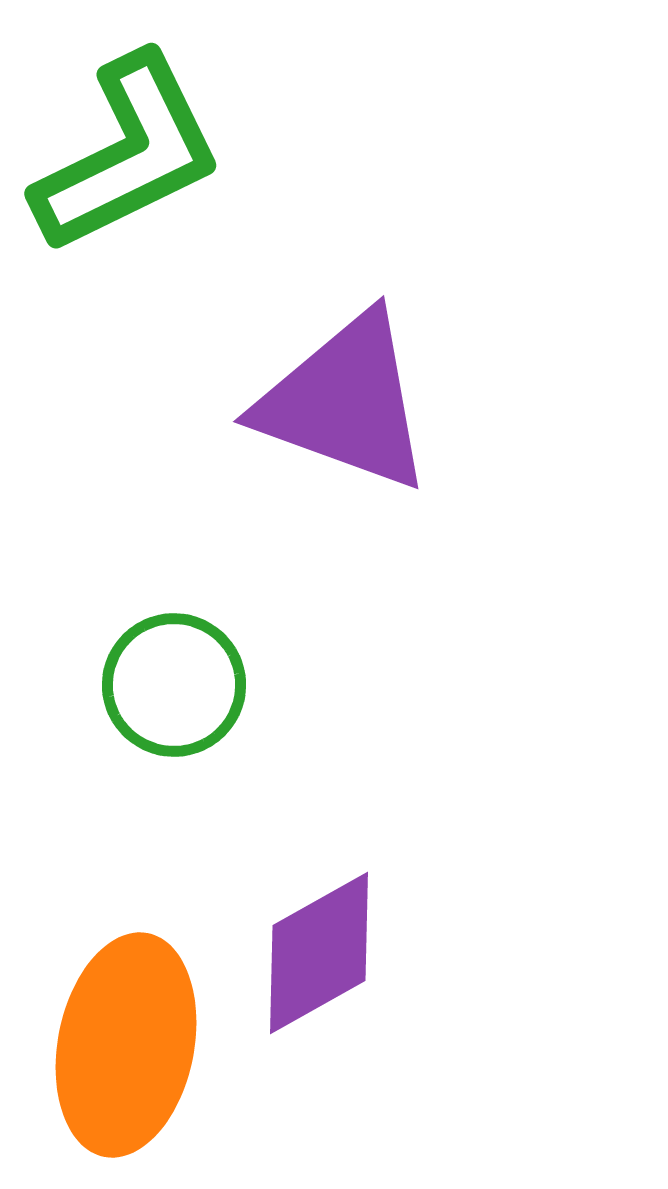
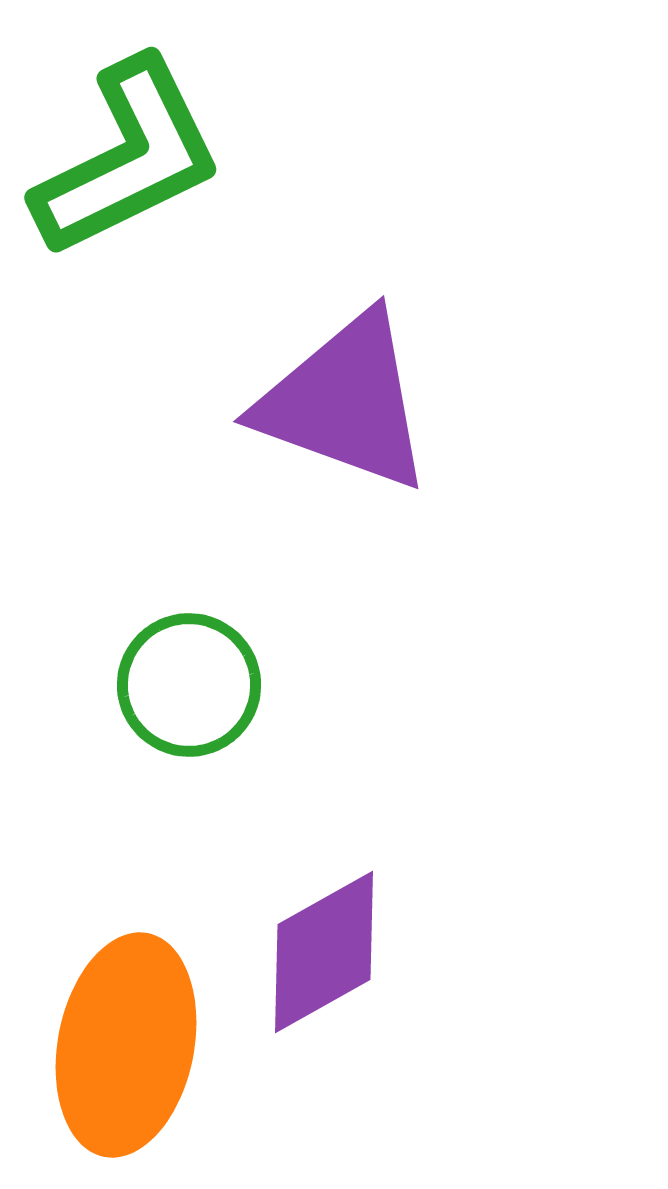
green L-shape: moved 4 px down
green circle: moved 15 px right
purple diamond: moved 5 px right, 1 px up
